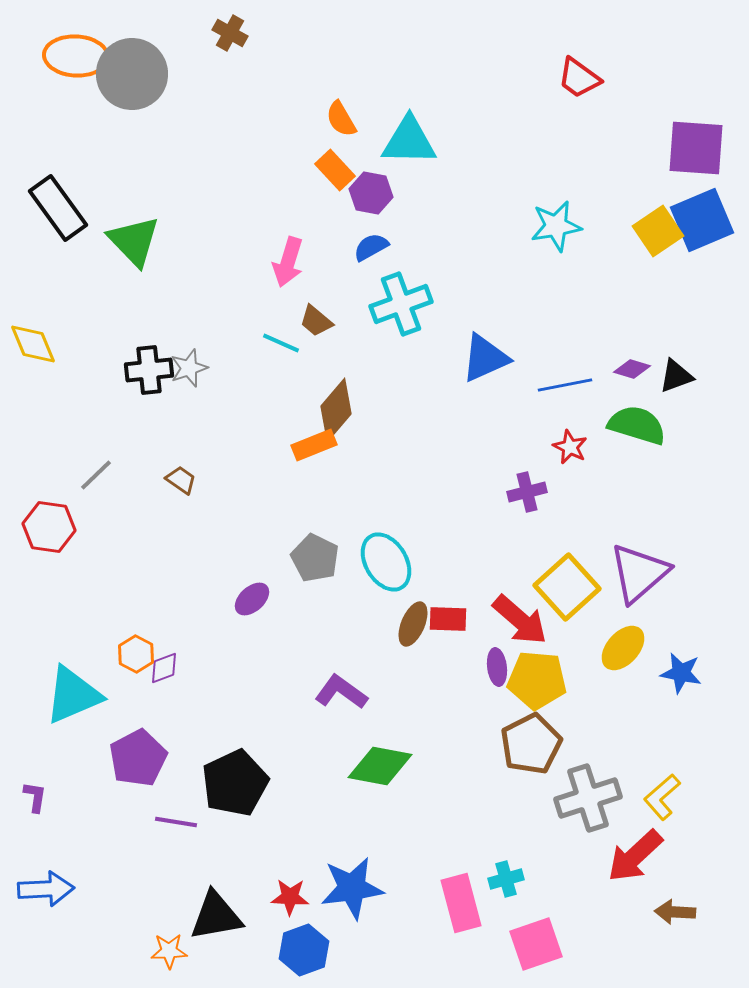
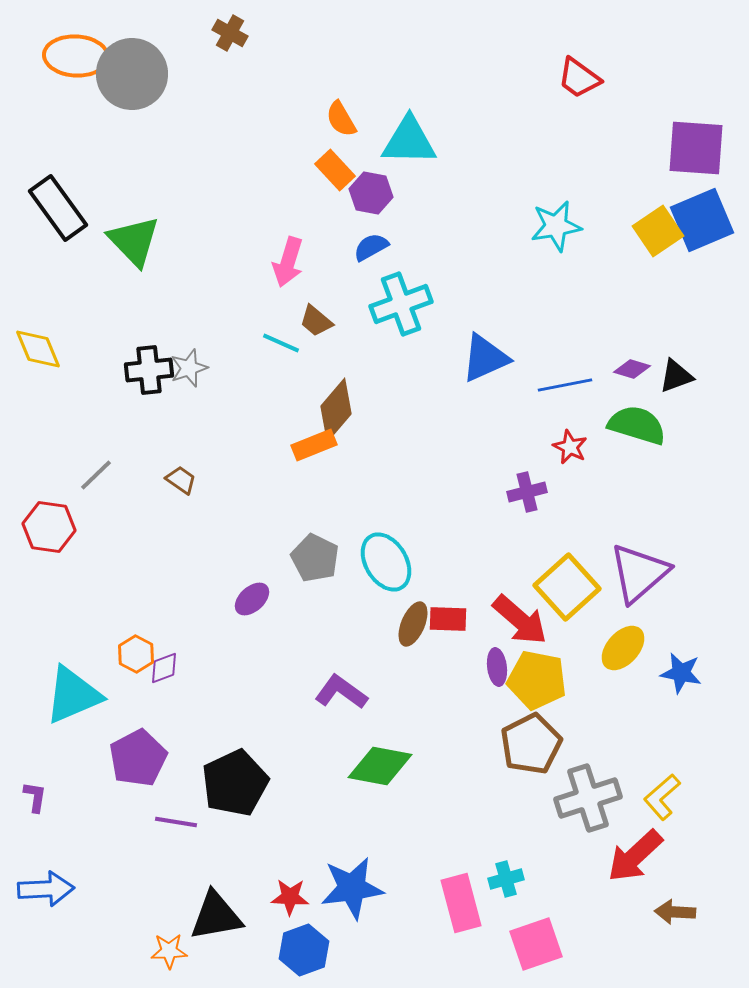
yellow diamond at (33, 344): moved 5 px right, 5 px down
yellow pentagon at (537, 680): rotated 6 degrees clockwise
